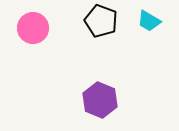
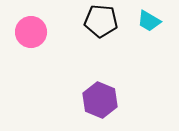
black pentagon: rotated 16 degrees counterclockwise
pink circle: moved 2 px left, 4 px down
